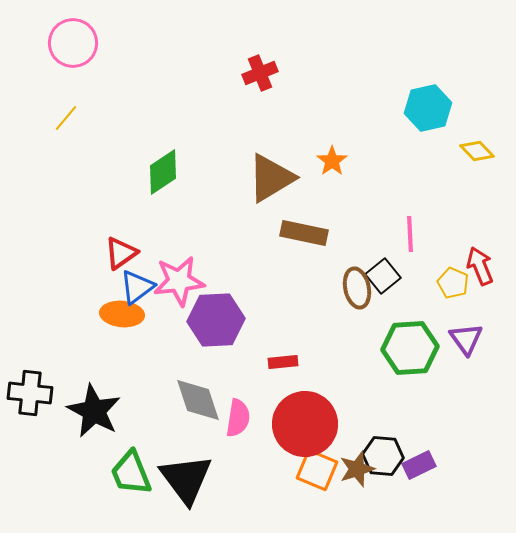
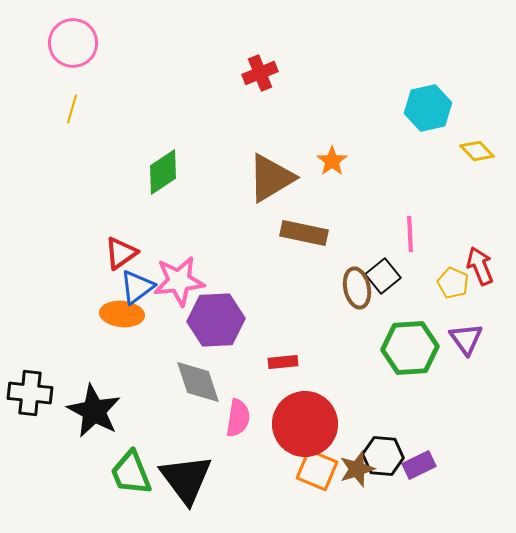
yellow line: moved 6 px right, 9 px up; rotated 24 degrees counterclockwise
gray diamond: moved 18 px up
